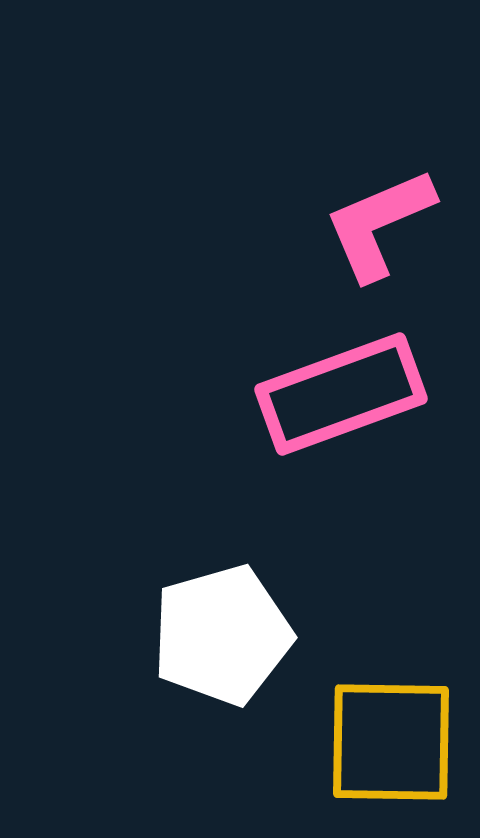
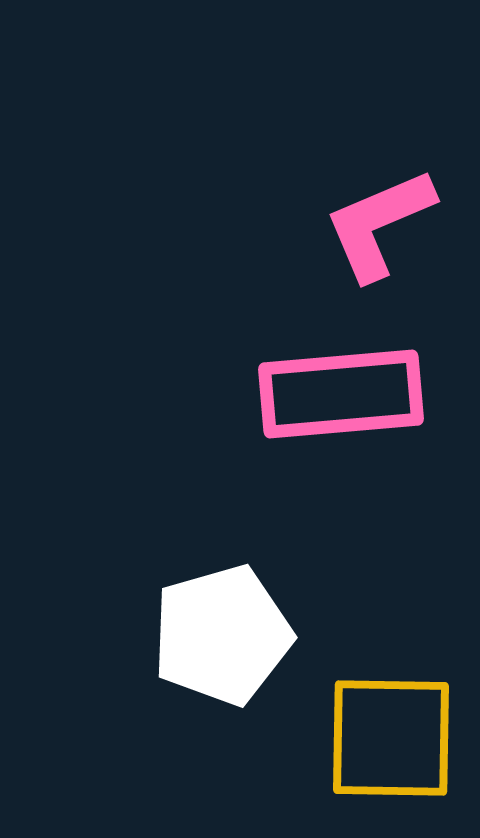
pink rectangle: rotated 15 degrees clockwise
yellow square: moved 4 px up
